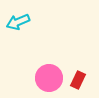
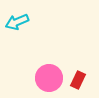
cyan arrow: moved 1 px left
